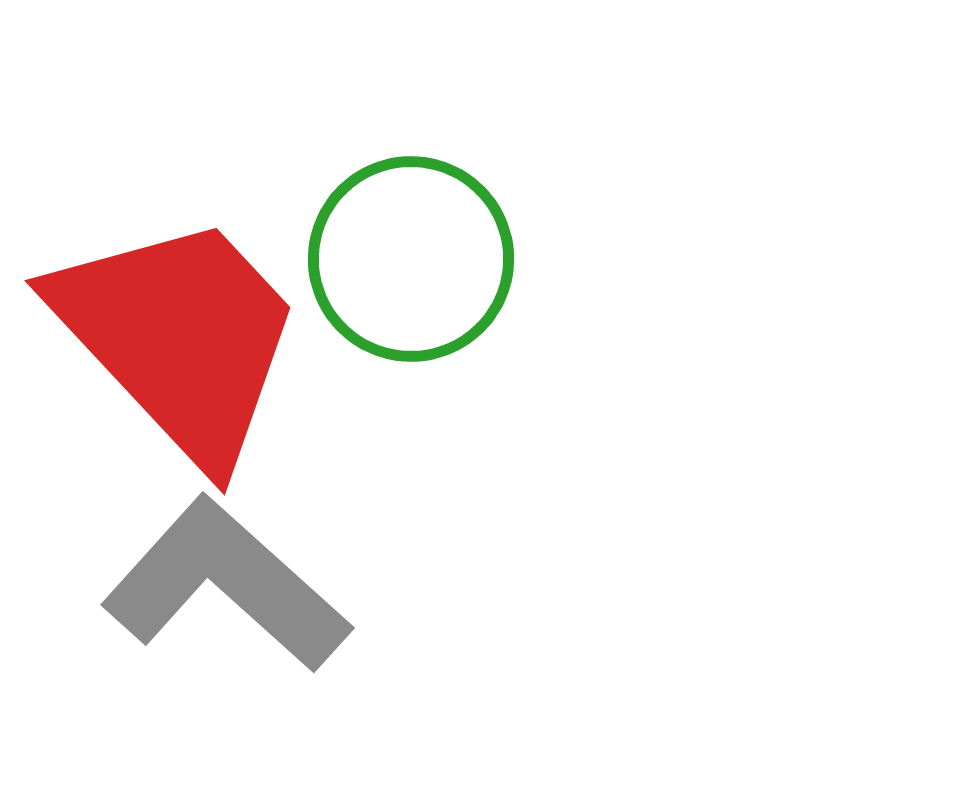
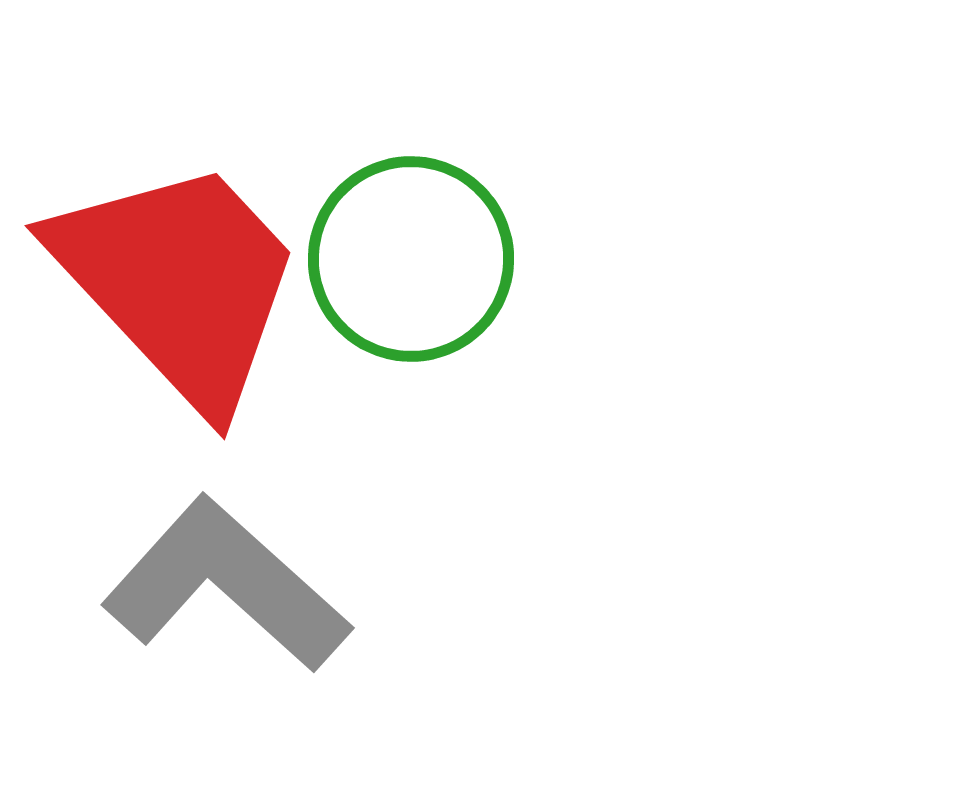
red trapezoid: moved 55 px up
